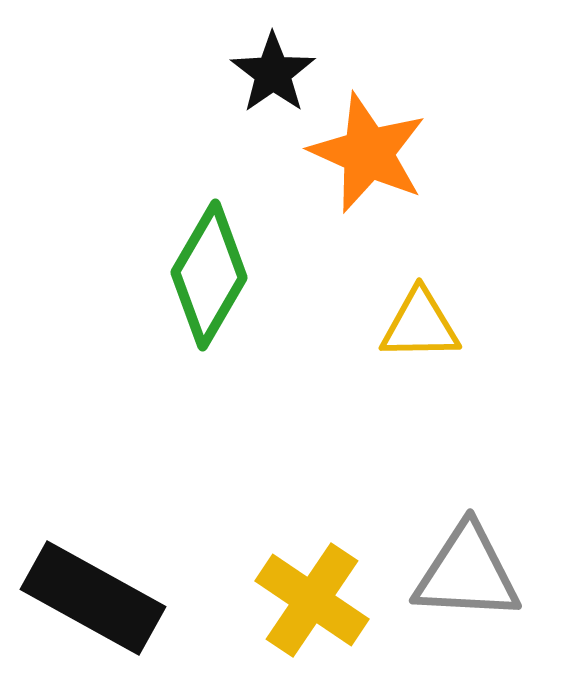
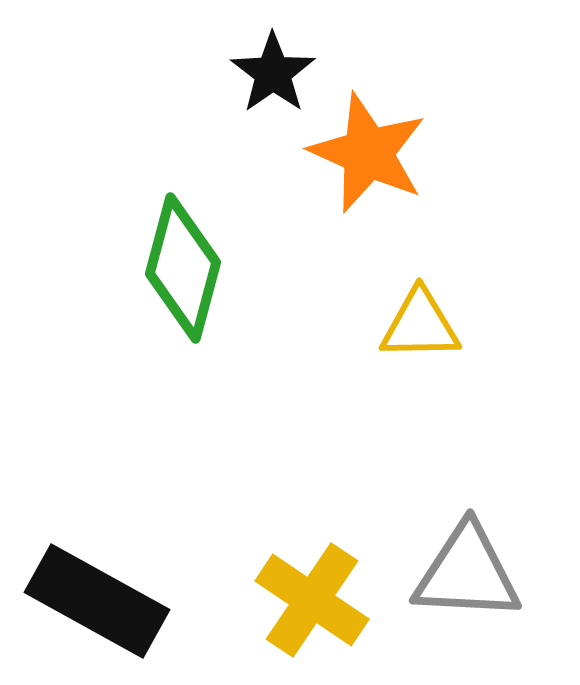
green diamond: moved 26 px left, 7 px up; rotated 15 degrees counterclockwise
black rectangle: moved 4 px right, 3 px down
